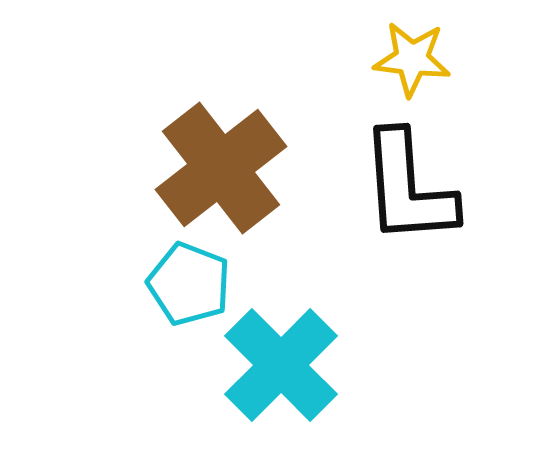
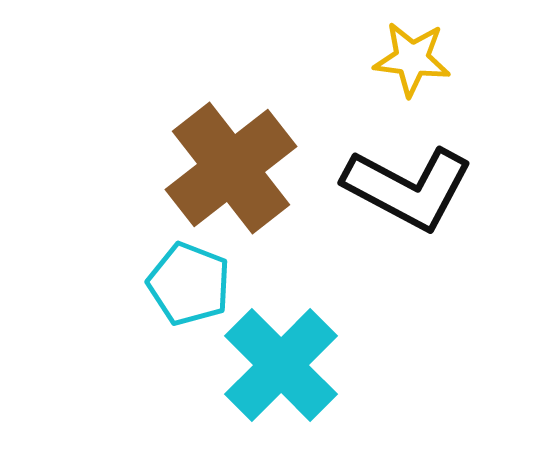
brown cross: moved 10 px right
black L-shape: rotated 58 degrees counterclockwise
